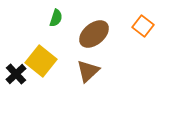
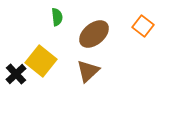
green semicircle: moved 1 px right, 1 px up; rotated 24 degrees counterclockwise
